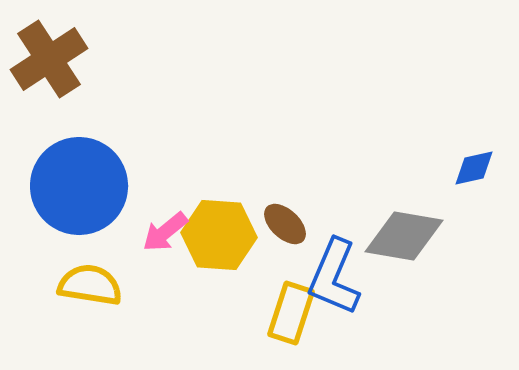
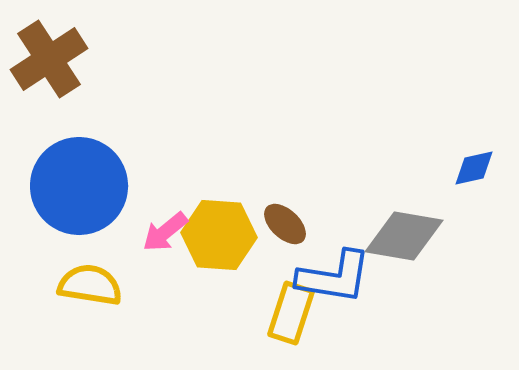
blue L-shape: rotated 104 degrees counterclockwise
